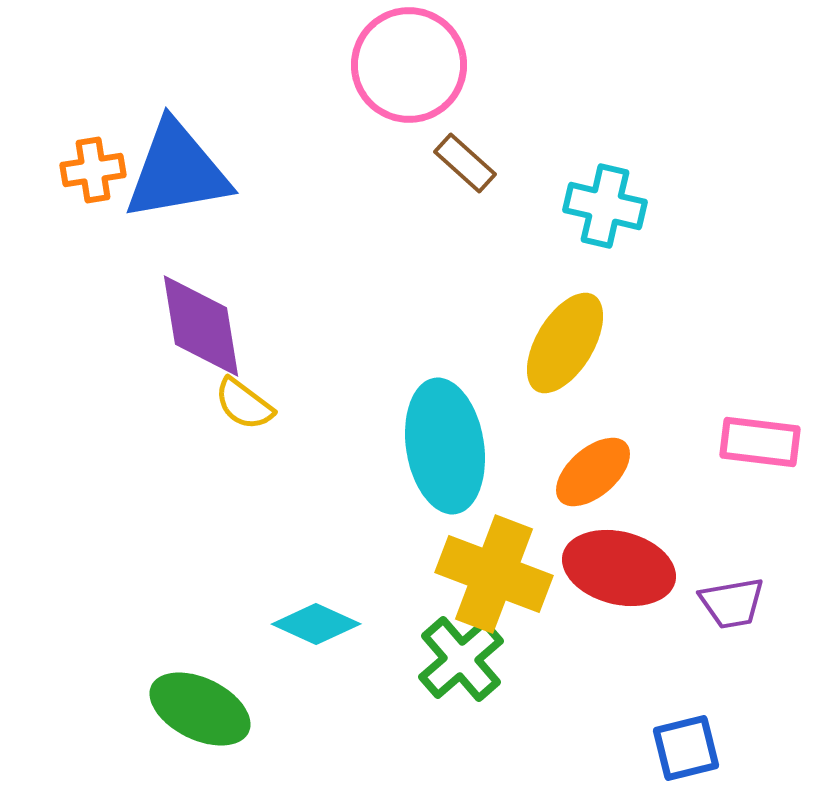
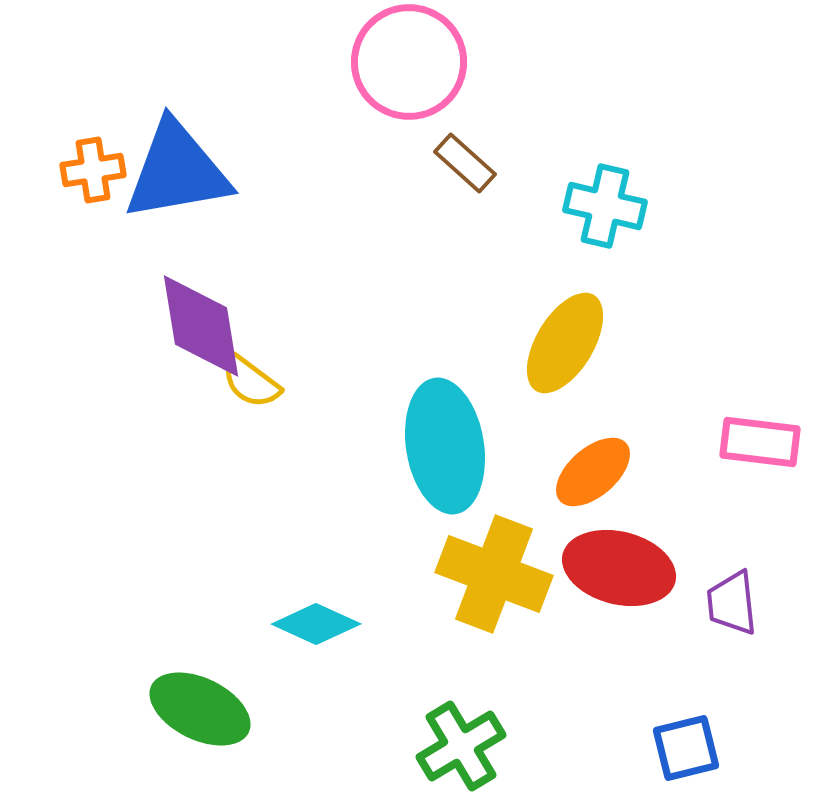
pink circle: moved 3 px up
yellow semicircle: moved 7 px right, 22 px up
purple trapezoid: rotated 94 degrees clockwise
green cross: moved 87 px down; rotated 10 degrees clockwise
